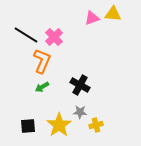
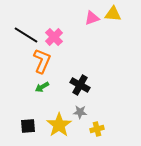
yellow cross: moved 1 px right, 4 px down
